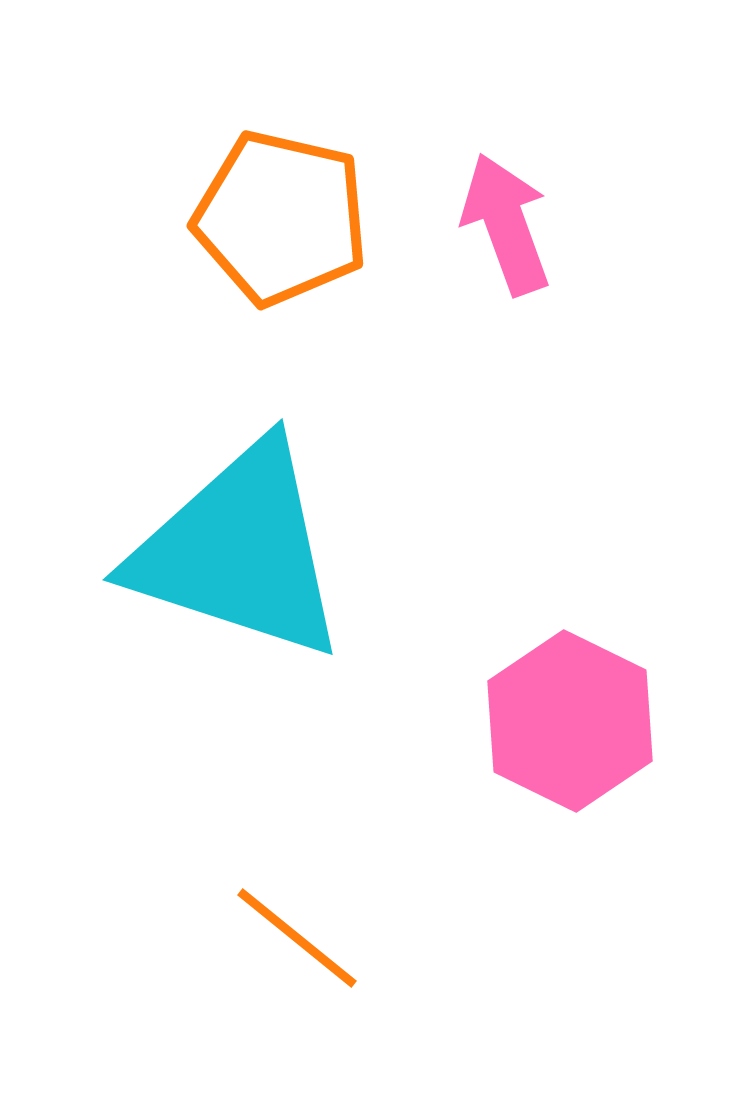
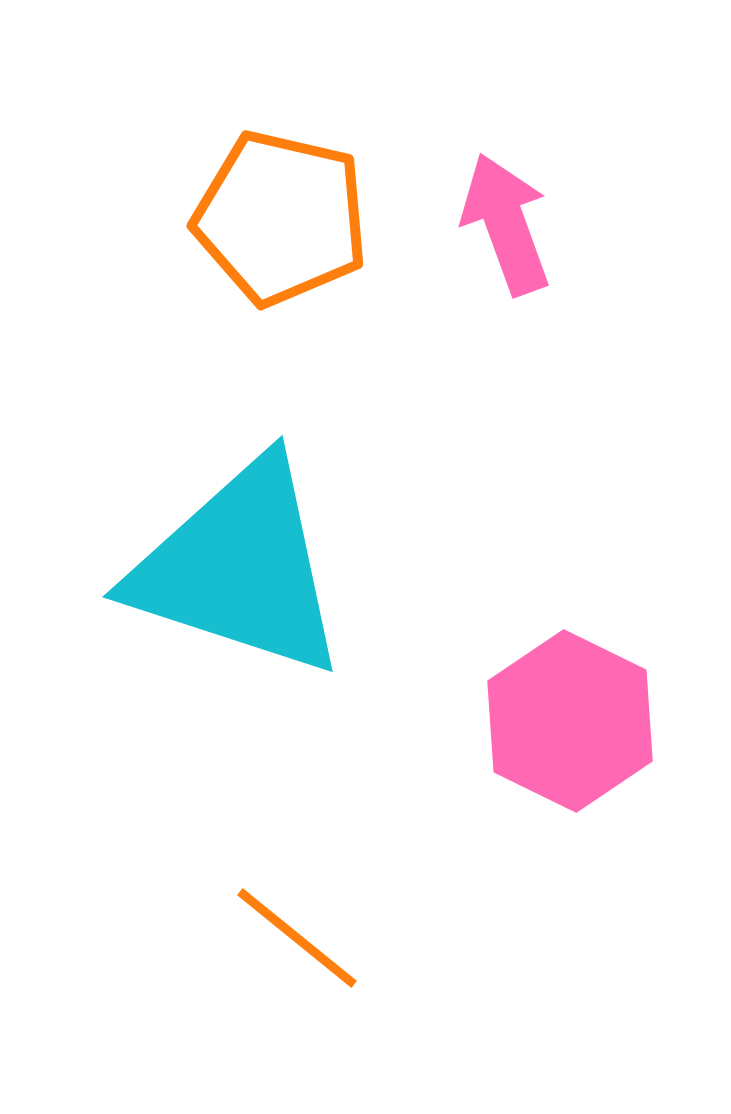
cyan triangle: moved 17 px down
